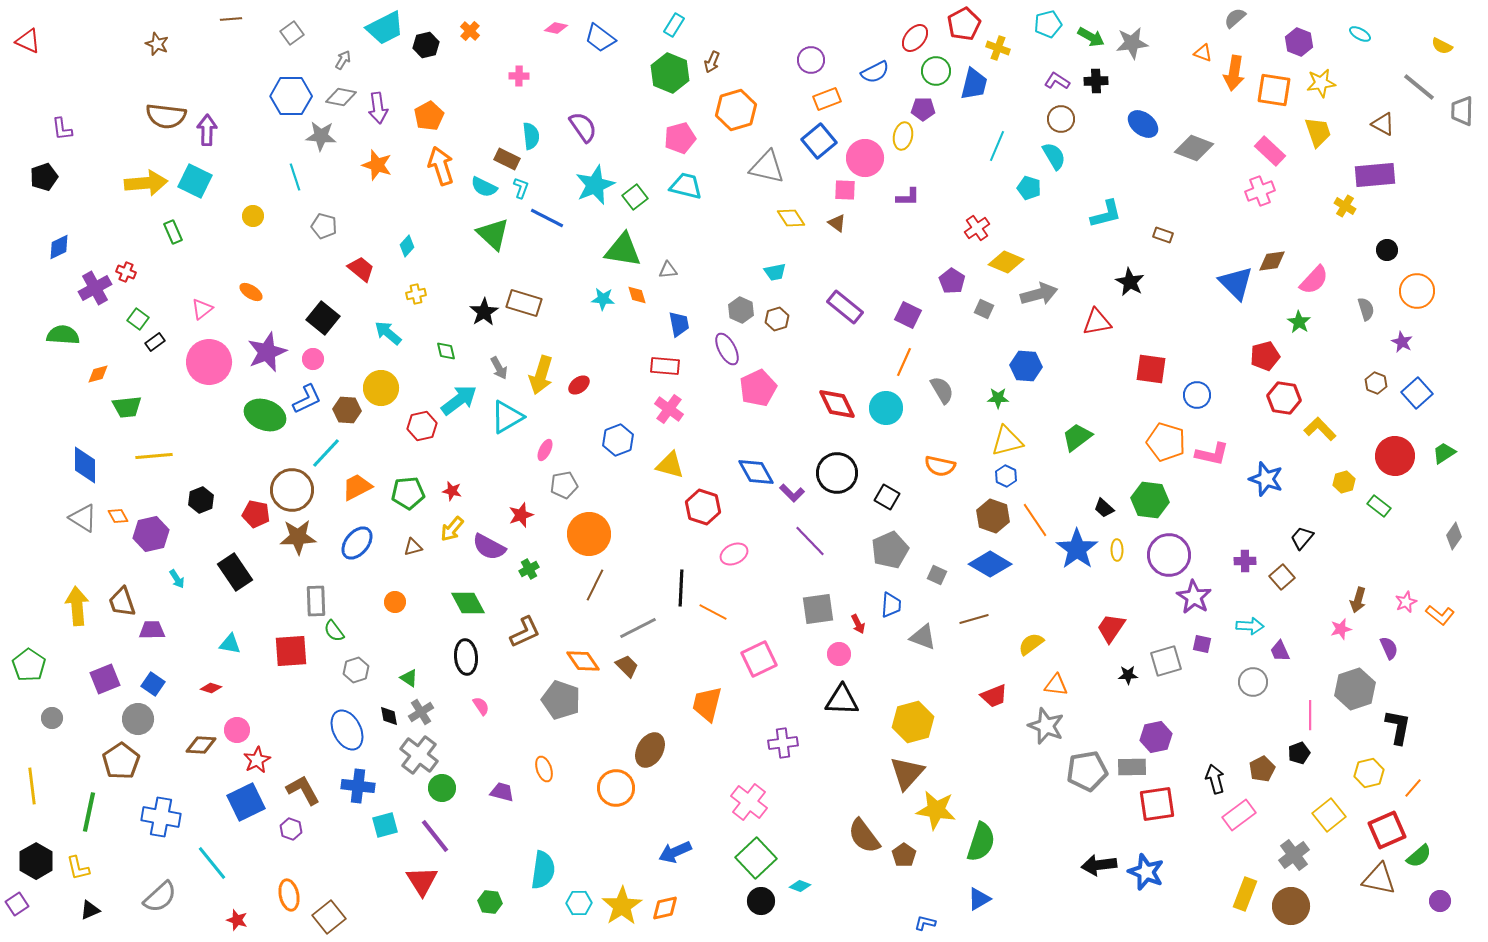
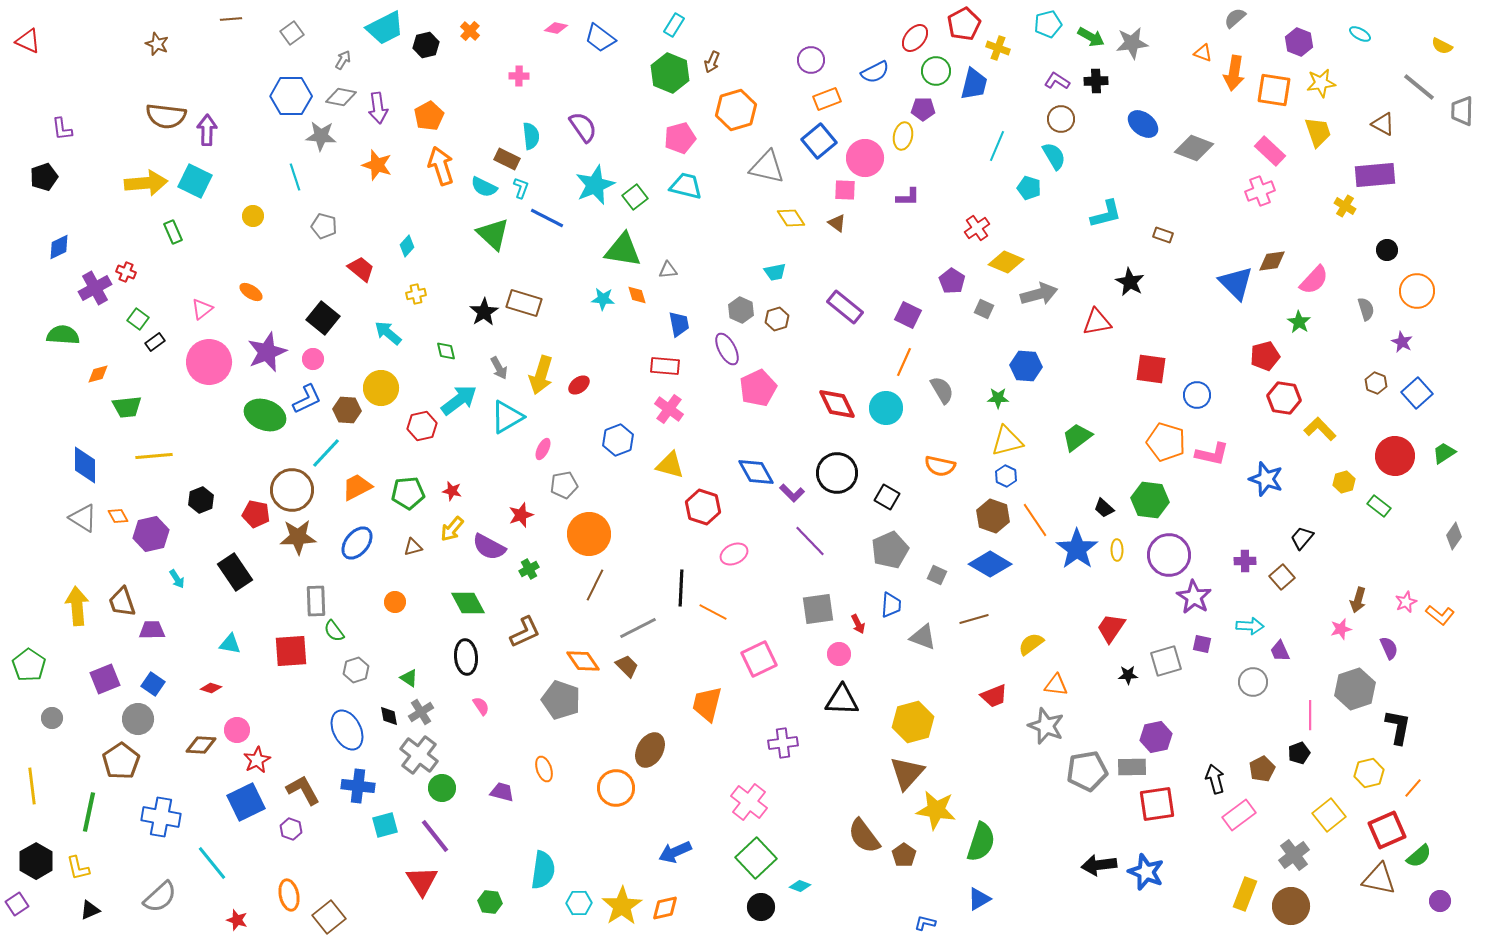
pink ellipse at (545, 450): moved 2 px left, 1 px up
black circle at (761, 901): moved 6 px down
